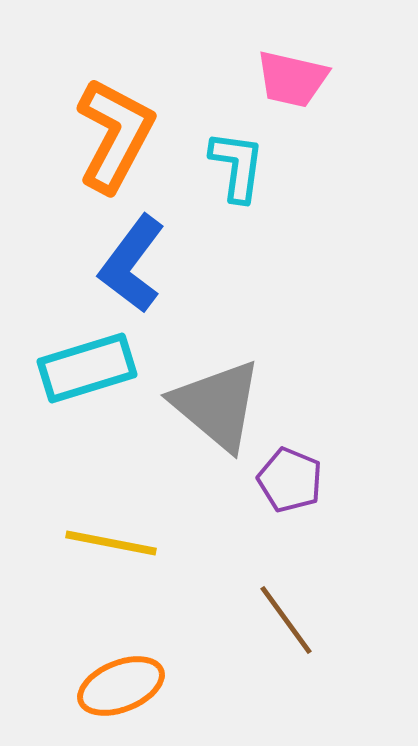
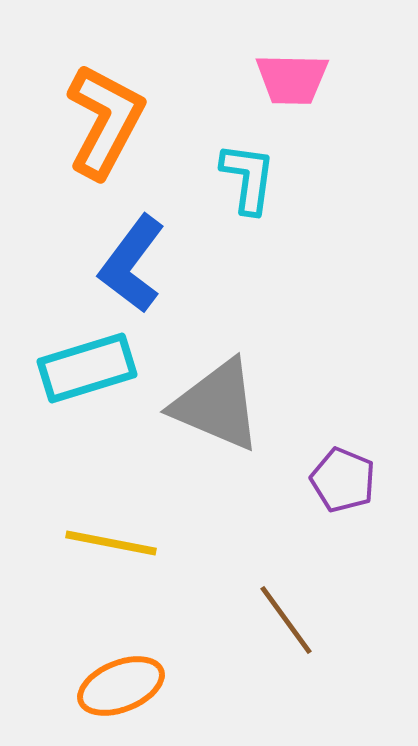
pink trapezoid: rotated 12 degrees counterclockwise
orange L-shape: moved 10 px left, 14 px up
cyan L-shape: moved 11 px right, 12 px down
gray triangle: rotated 17 degrees counterclockwise
purple pentagon: moved 53 px right
